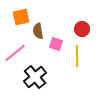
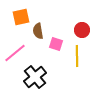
red circle: moved 1 px down
